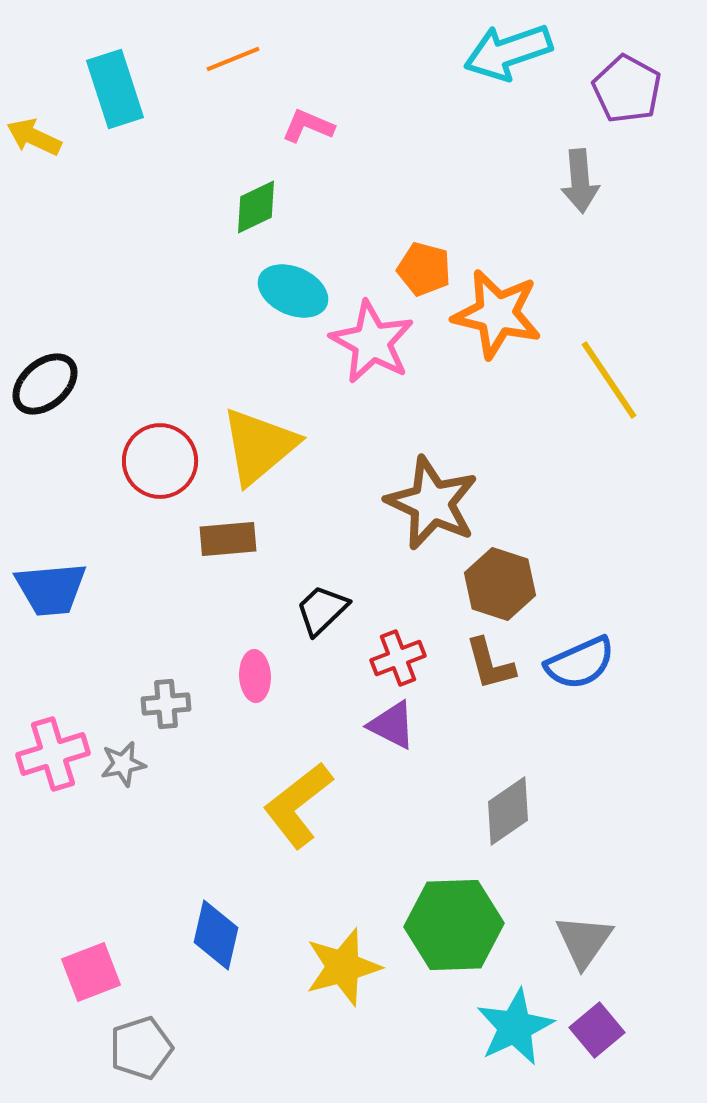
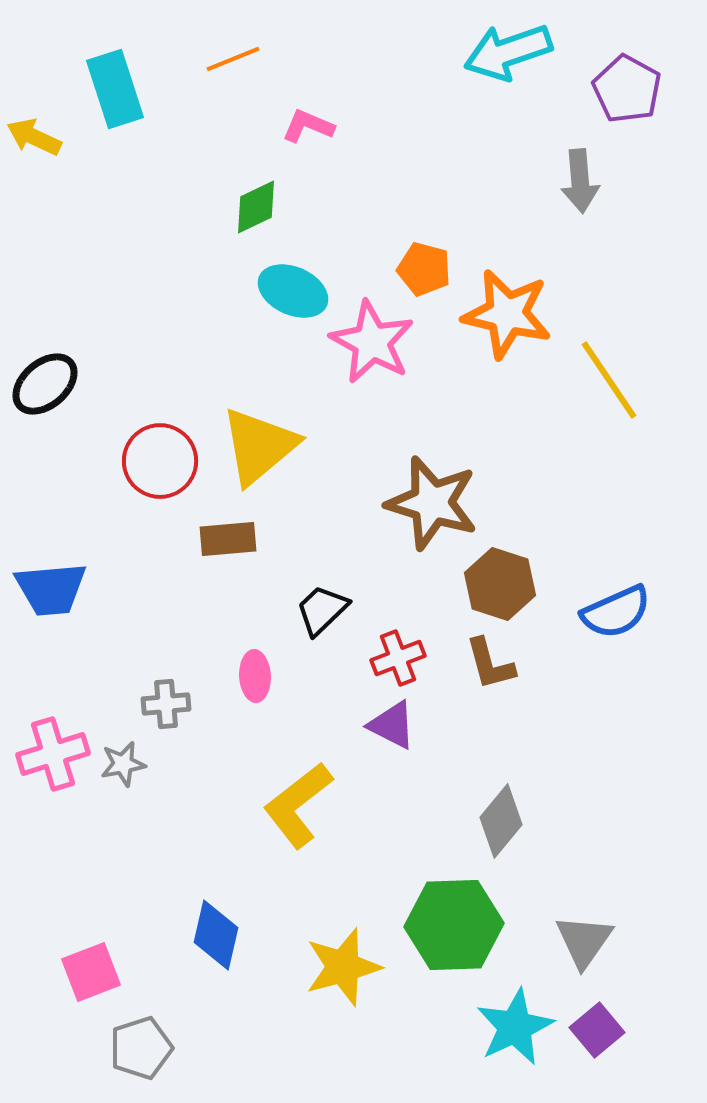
orange star: moved 10 px right
brown star: rotated 8 degrees counterclockwise
blue semicircle: moved 36 px right, 51 px up
gray diamond: moved 7 px left, 10 px down; rotated 16 degrees counterclockwise
